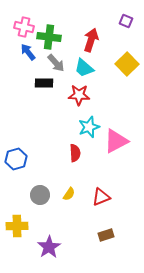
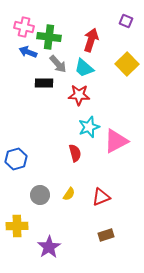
blue arrow: rotated 30 degrees counterclockwise
gray arrow: moved 2 px right, 1 px down
red semicircle: rotated 12 degrees counterclockwise
